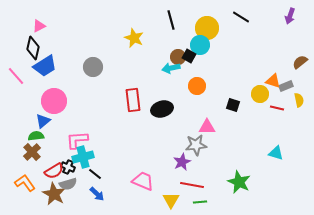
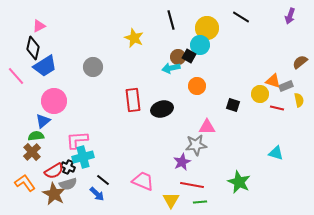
black line at (95, 174): moved 8 px right, 6 px down
